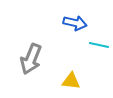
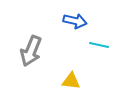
blue arrow: moved 2 px up
gray arrow: moved 8 px up
